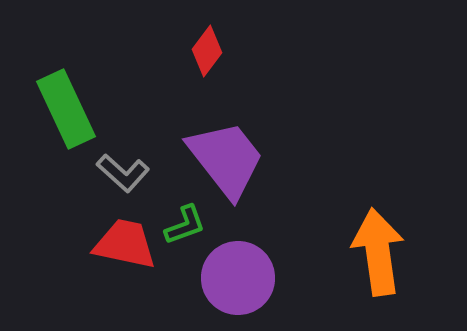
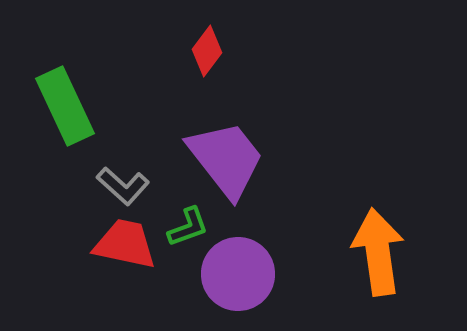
green rectangle: moved 1 px left, 3 px up
gray L-shape: moved 13 px down
green L-shape: moved 3 px right, 2 px down
purple circle: moved 4 px up
